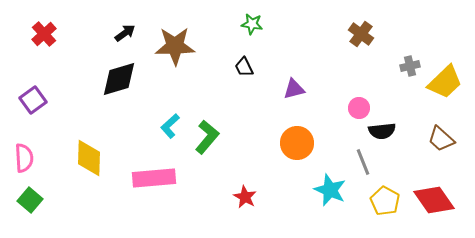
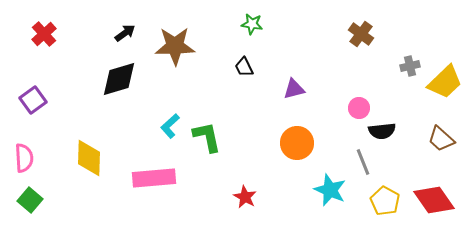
green L-shape: rotated 52 degrees counterclockwise
